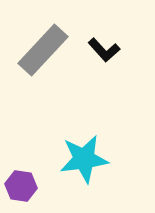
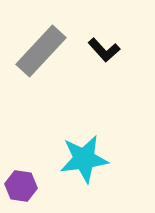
gray rectangle: moved 2 px left, 1 px down
